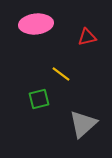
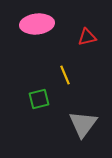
pink ellipse: moved 1 px right
yellow line: moved 4 px right, 1 px down; rotated 30 degrees clockwise
gray triangle: rotated 12 degrees counterclockwise
